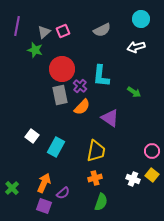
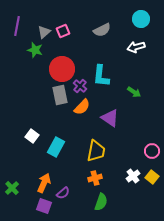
yellow square: moved 2 px down
white cross: moved 3 px up; rotated 32 degrees clockwise
